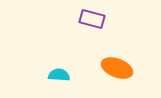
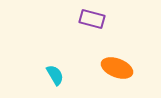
cyan semicircle: moved 4 px left; rotated 55 degrees clockwise
